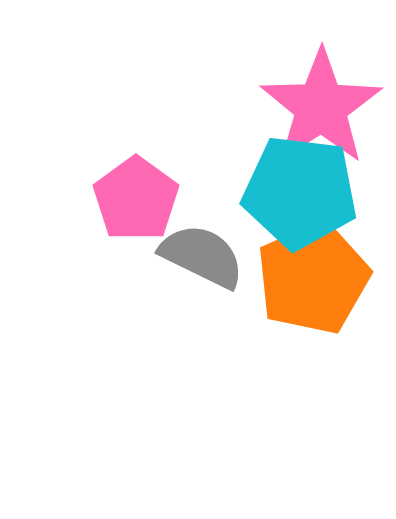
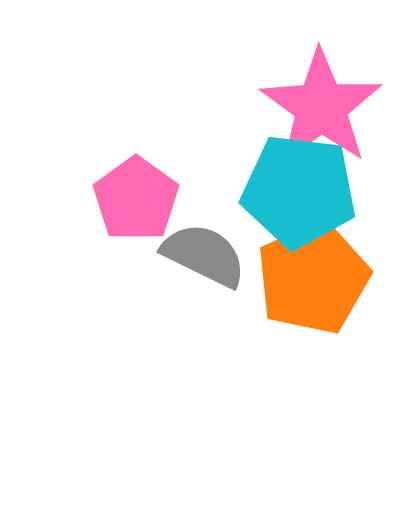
pink star: rotated 3 degrees counterclockwise
cyan pentagon: moved 1 px left, 1 px up
gray semicircle: moved 2 px right, 1 px up
